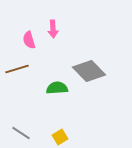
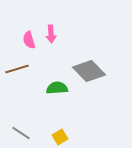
pink arrow: moved 2 px left, 5 px down
